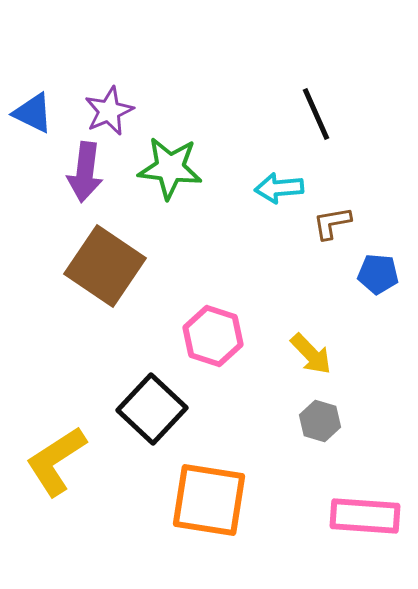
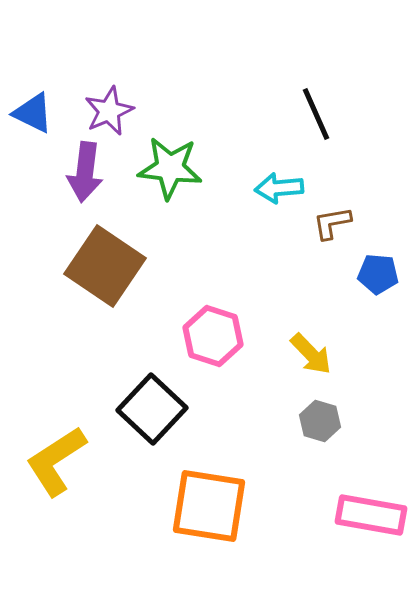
orange square: moved 6 px down
pink rectangle: moved 6 px right, 1 px up; rotated 6 degrees clockwise
